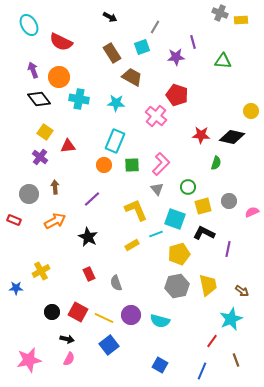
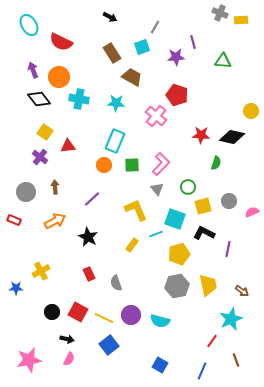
gray circle at (29, 194): moved 3 px left, 2 px up
yellow rectangle at (132, 245): rotated 24 degrees counterclockwise
